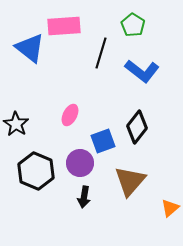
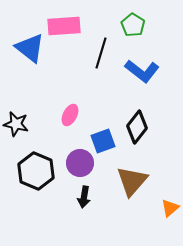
black star: rotated 20 degrees counterclockwise
brown triangle: moved 2 px right
